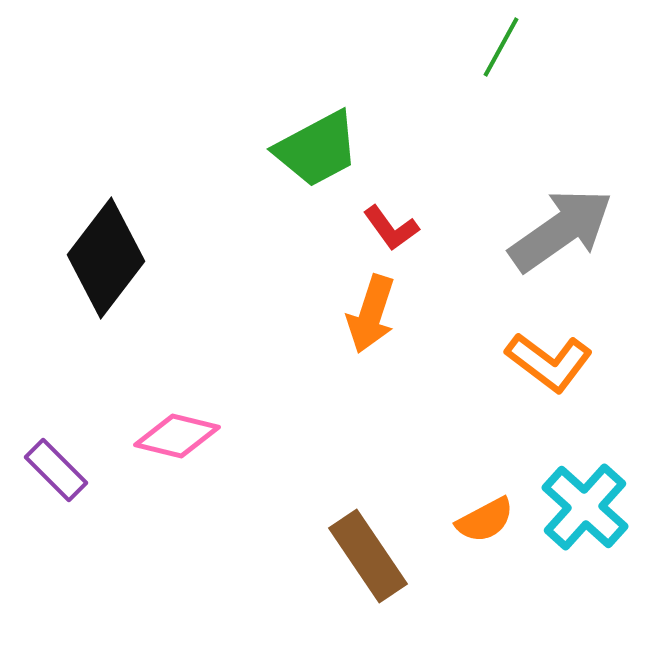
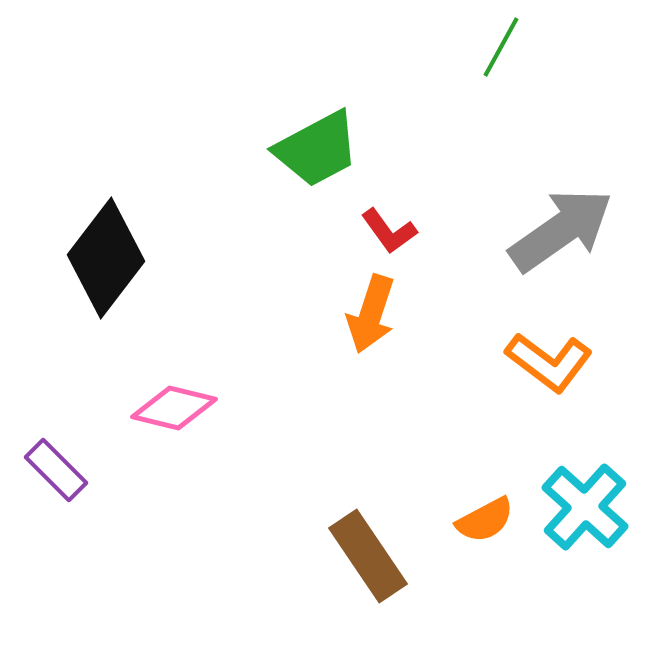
red L-shape: moved 2 px left, 3 px down
pink diamond: moved 3 px left, 28 px up
